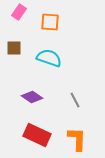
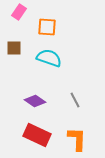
orange square: moved 3 px left, 5 px down
purple diamond: moved 3 px right, 4 px down
